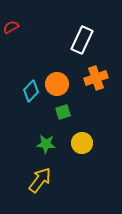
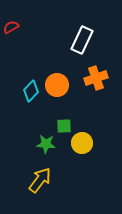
orange circle: moved 1 px down
green square: moved 1 px right, 14 px down; rotated 14 degrees clockwise
